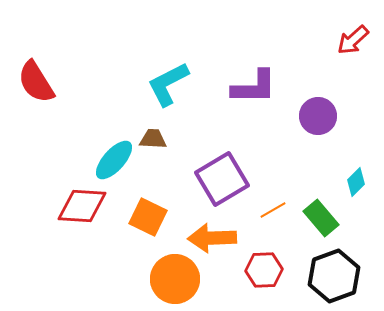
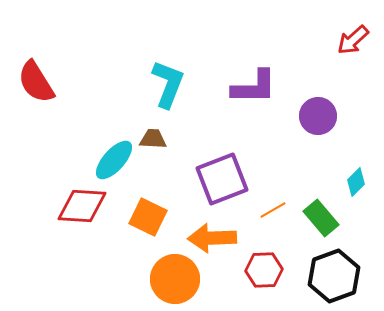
cyan L-shape: rotated 138 degrees clockwise
purple square: rotated 10 degrees clockwise
